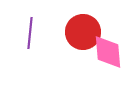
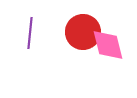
pink diamond: moved 7 px up; rotated 9 degrees counterclockwise
